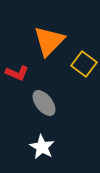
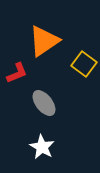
orange triangle: moved 5 px left; rotated 12 degrees clockwise
red L-shape: rotated 45 degrees counterclockwise
